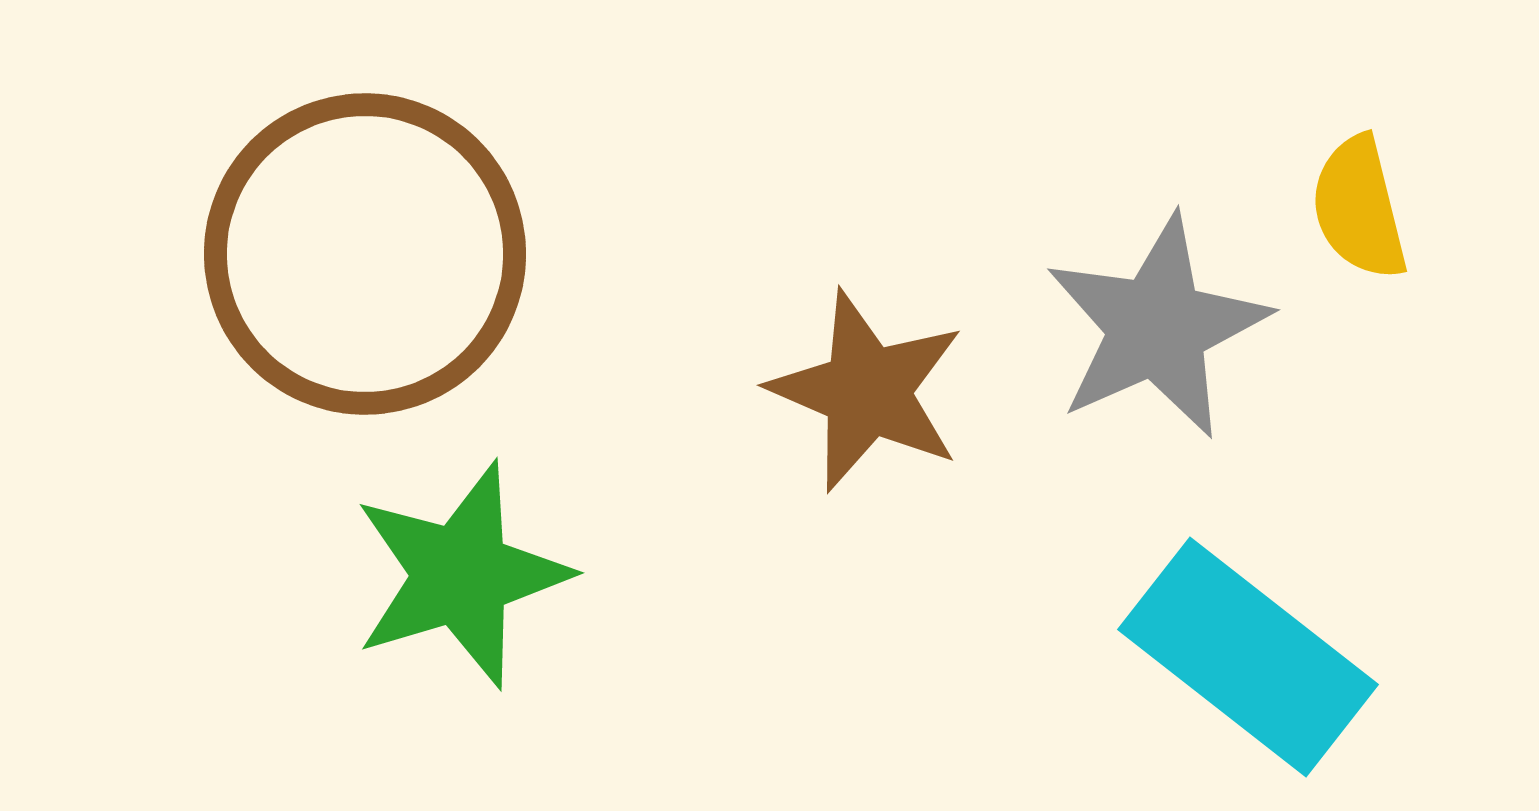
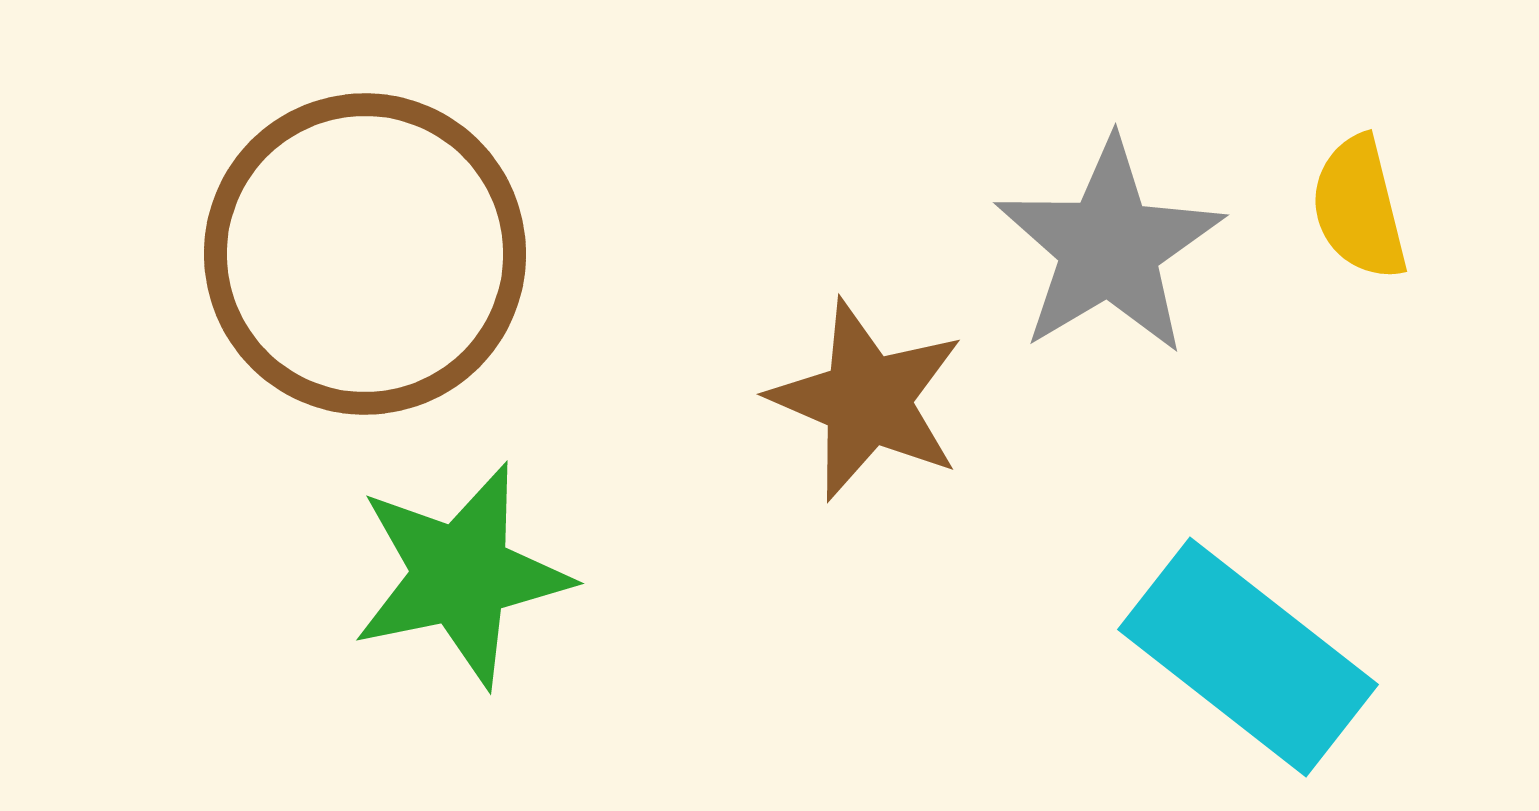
gray star: moved 48 px left, 80 px up; rotated 7 degrees counterclockwise
brown star: moved 9 px down
green star: rotated 5 degrees clockwise
